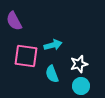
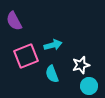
pink square: rotated 30 degrees counterclockwise
white star: moved 2 px right, 1 px down
cyan circle: moved 8 px right
